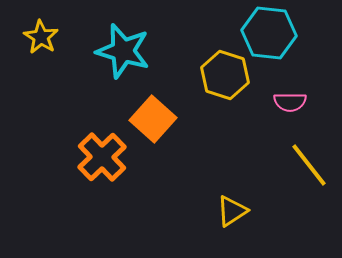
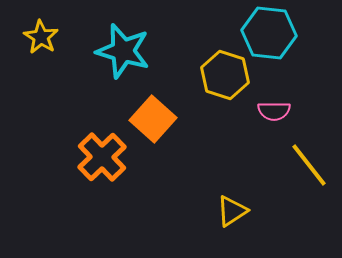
pink semicircle: moved 16 px left, 9 px down
